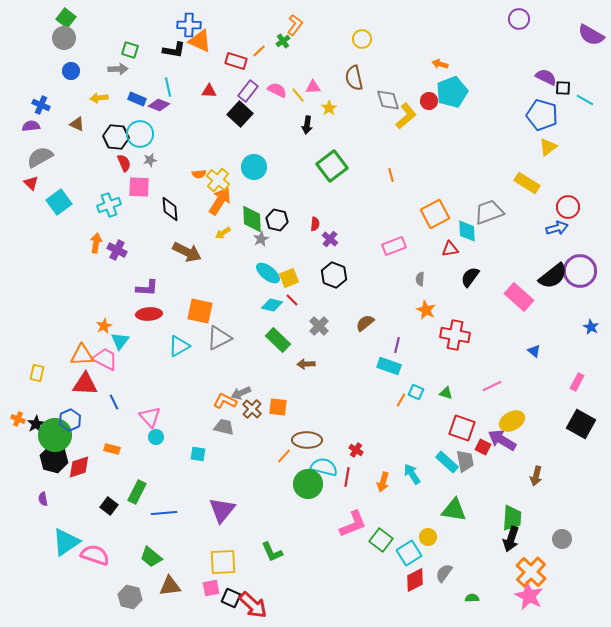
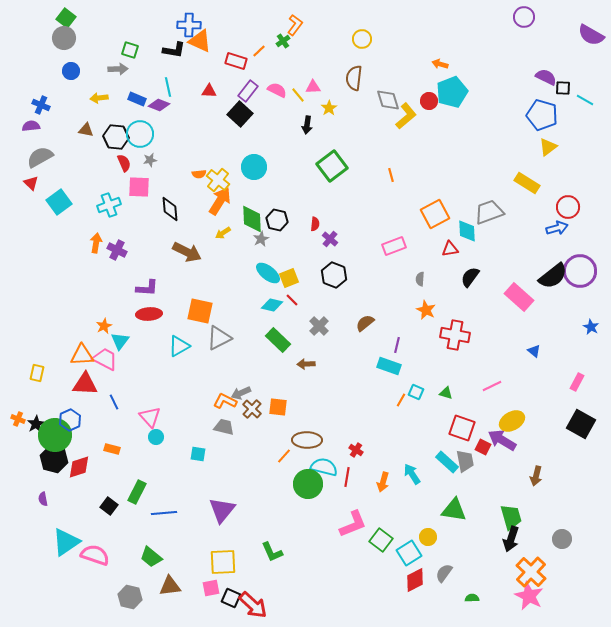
purple circle at (519, 19): moved 5 px right, 2 px up
brown semicircle at (354, 78): rotated 20 degrees clockwise
brown triangle at (77, 124): moved 9 px right, 6 px down; rotated 14 degrees counterclockwise
green trapezoid at (512, 518): moved 1 px left, 1 px up; rotated 20 degrees counterclockwise
